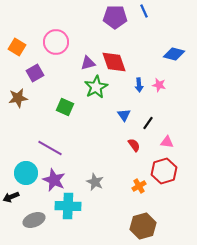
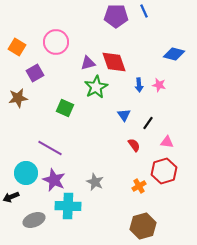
purple pentagon: moved 1 px right, 1 px up
green square: moved 1 px down
